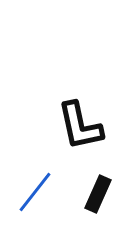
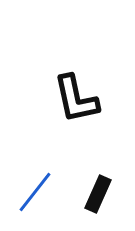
black L-shape: moved 4 px left, 27 px up
